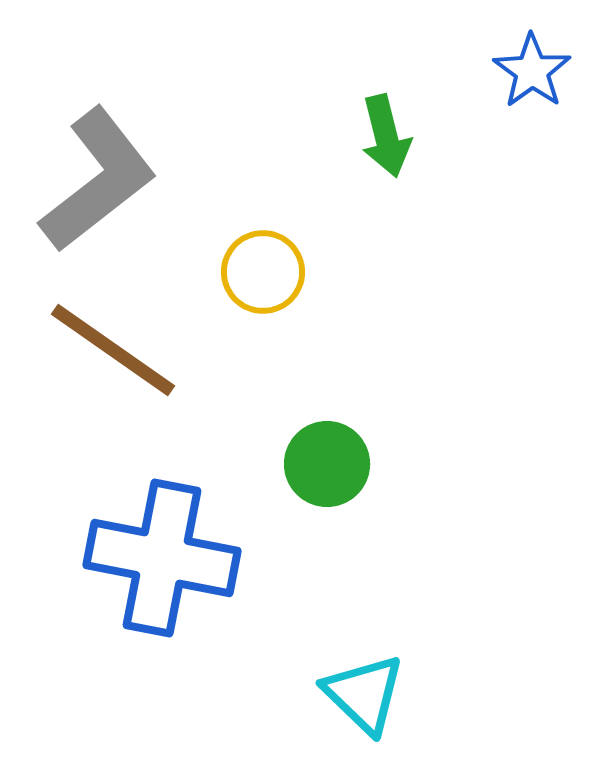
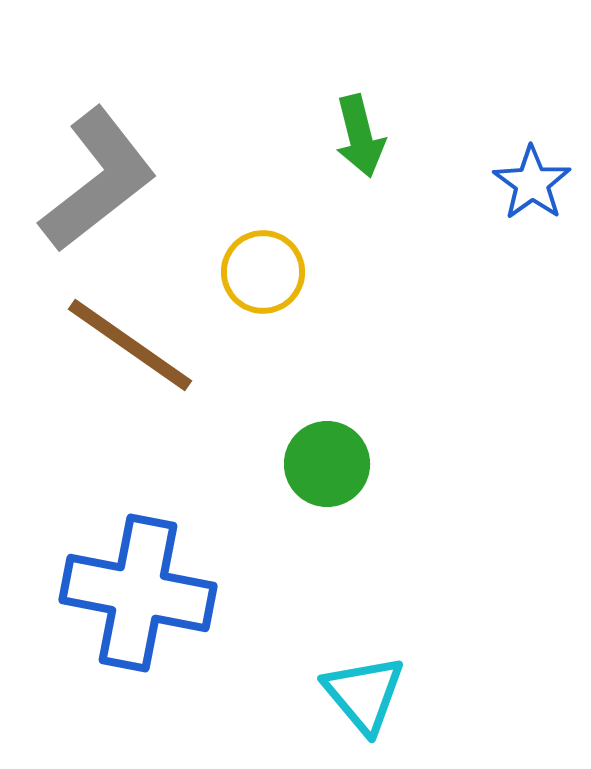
blue star: moved 112 px down
green arrow: moved 26 px left
brown line: moved 17 px right, 5 px up
blue cross: moved 24 px left, 35 px down
cyan triangle: rotated 6 degrees clockwise
